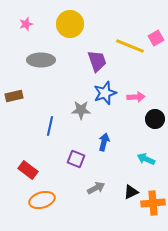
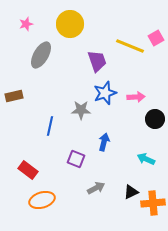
gray ellipse: moved 5 px up; rotated 60 degrees counterclockwise
